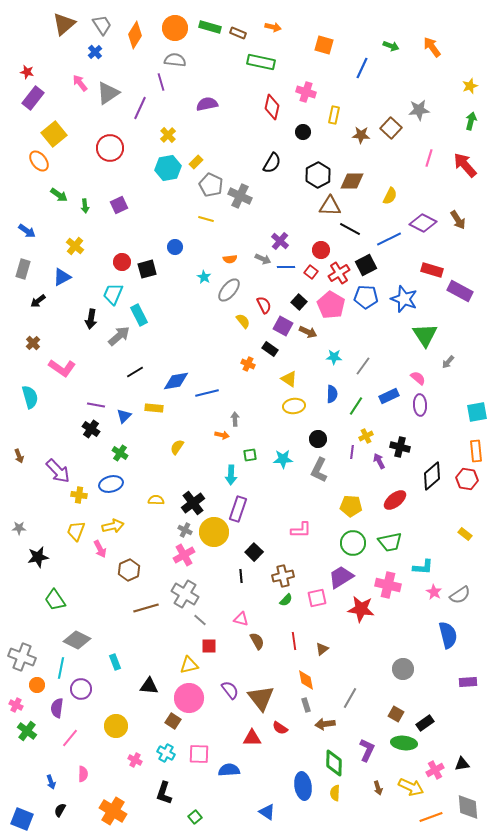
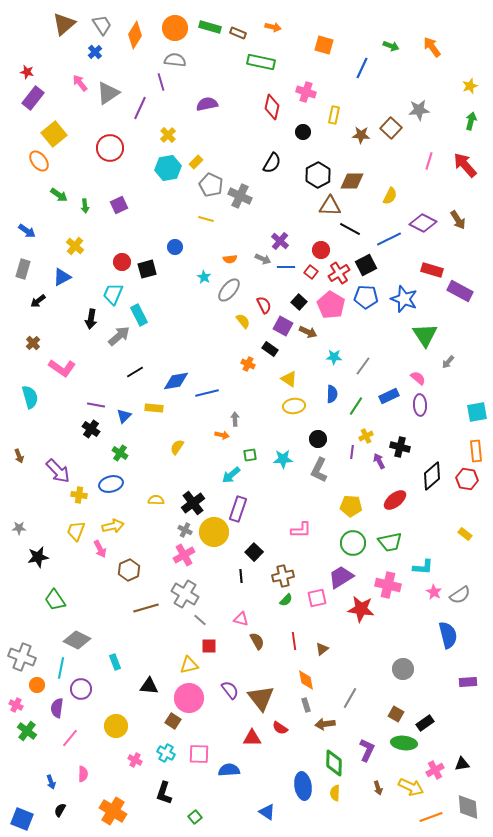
pink line at (429, 158): moved 3 px down
cyan arrow at (231, 475): rotated 48 degrees clockwise
